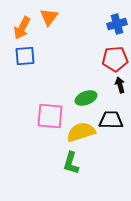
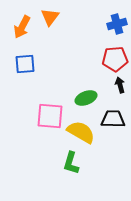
orange triangle: moved 1 px right
orange arrow: moved 1 px up
blue square: moved 8 px down
black trapezoid: moved 2 px right, 1 px up
yellow semicircle: rotated 48 degrees clockwise
